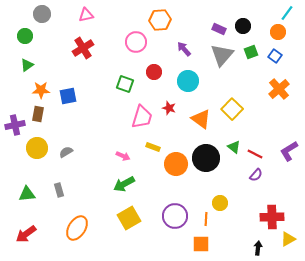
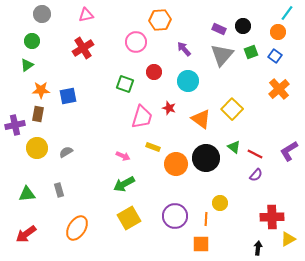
green circle at (25, 36): moved 7 px right, 5 px down
